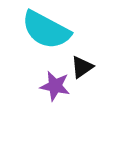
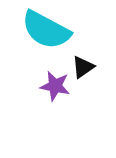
black triangle: moved 1 px right
